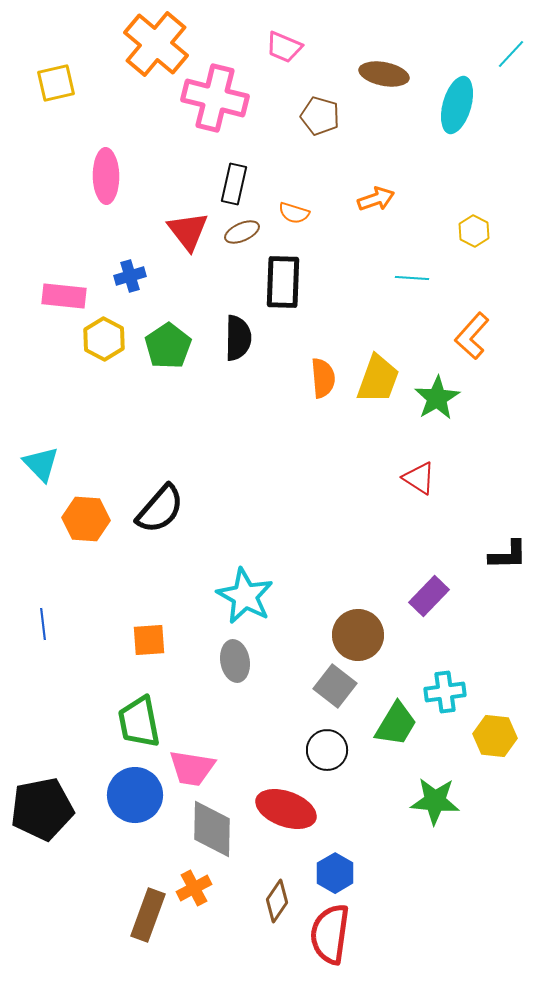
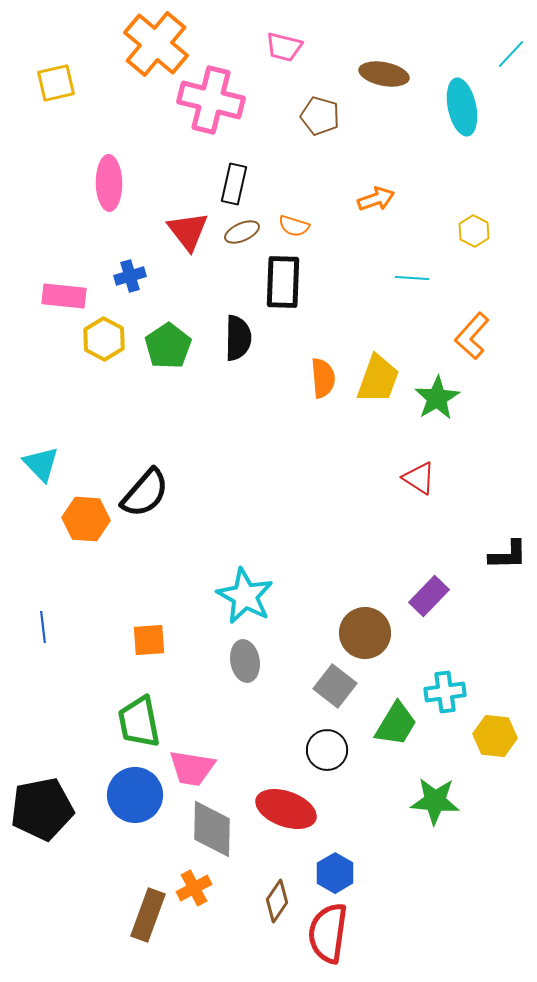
pink trapezoid at (284, 47): rotated 9 degrees counterclockwise
pink cross at (215, 98): moved 4 px left, 2 px down
cyan ellipse at (457, 105): moved 5 px right, 2 px down; rotated 28 degrees counterclockwise
pink ellipse at (106, 176): moved 3 px right, 7 px down
orange semicircle at (294, 213): moved 13 px down
black semicircle at (160, 509): moved 15 px left, 16 px up
blue line at (43, 624): moved 3 px down
brown circle at (358, 635): moved 7 px right, 2 px up
gray ellipse at (235, 661): moved 10 px right
red semicircle at (330, 934): moved 2 px left, 1 px up
